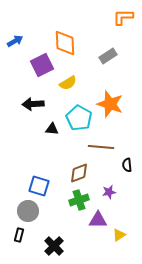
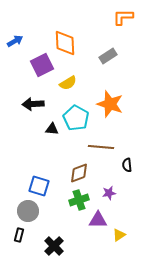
cyan pentagon: moved 3 px left
purple star: moved 1 px down
